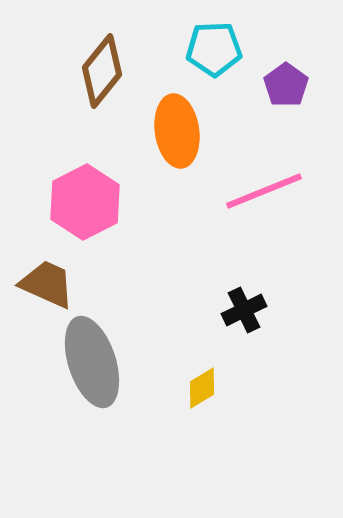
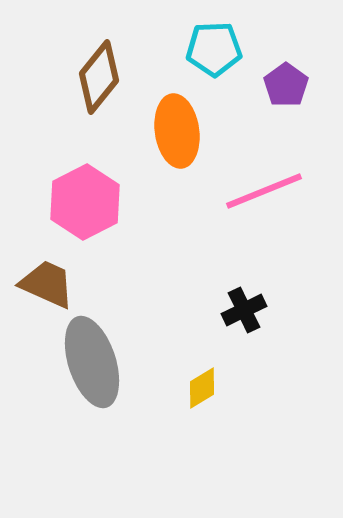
brown diamond: moved 3 px left, 6 px down
